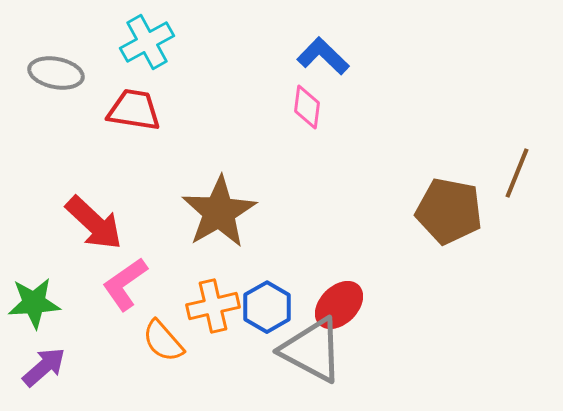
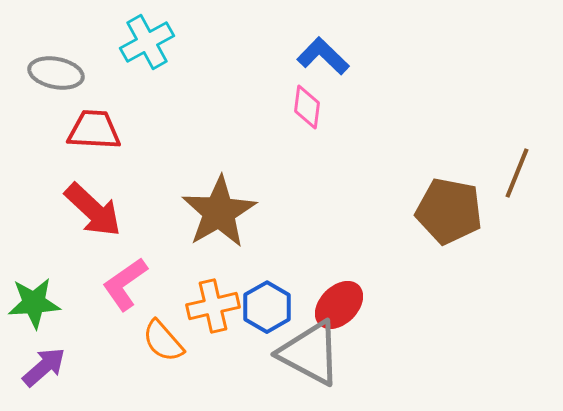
red trapezoid: moved 40 px left, 20 px down; rotated 6 degrees counterclockwise
red arrow: moved 1 px left, 13 px up
gray triangle: moved 2 px left, 3 px down
